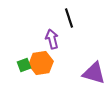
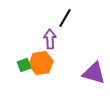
black line: moved 4 px left; rotated 48 degrees clockwise
purple arrow: moved 2 px left; rotated 12 degrees clockwise
